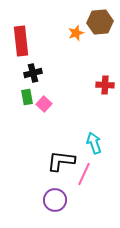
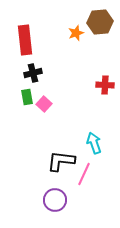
red rectangle: moved 4 px right, 1 px up
